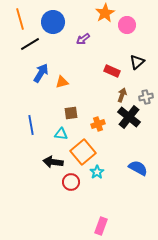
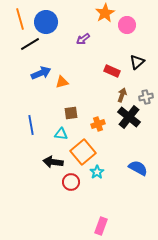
blue circle: moved 7 px left
blue arrow: rotated 36 degrees clockwise
